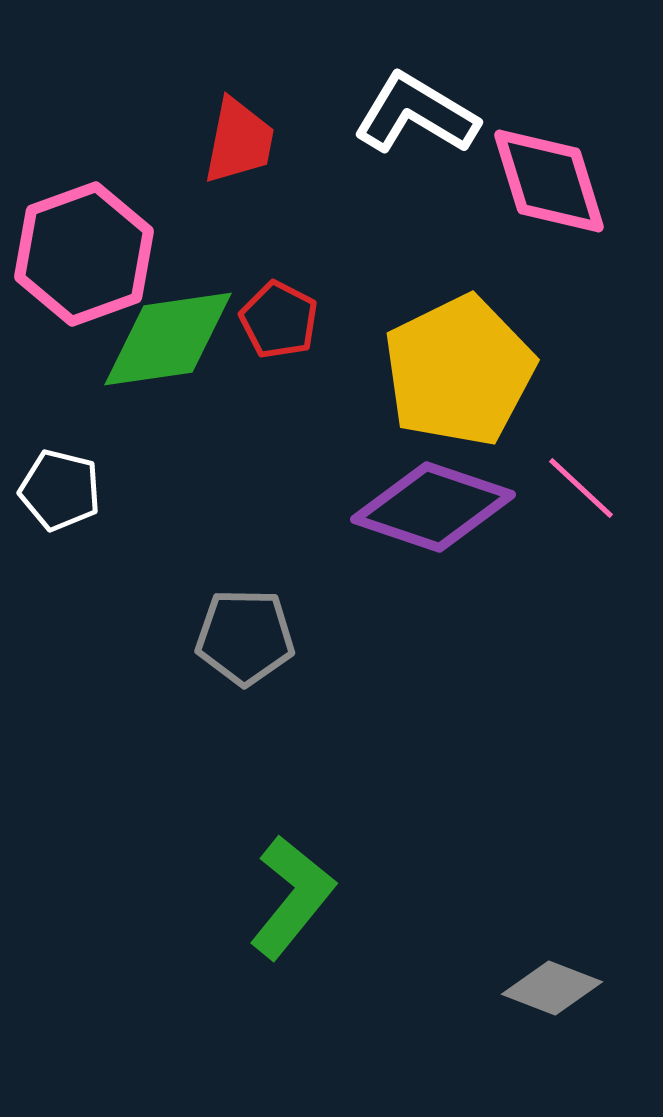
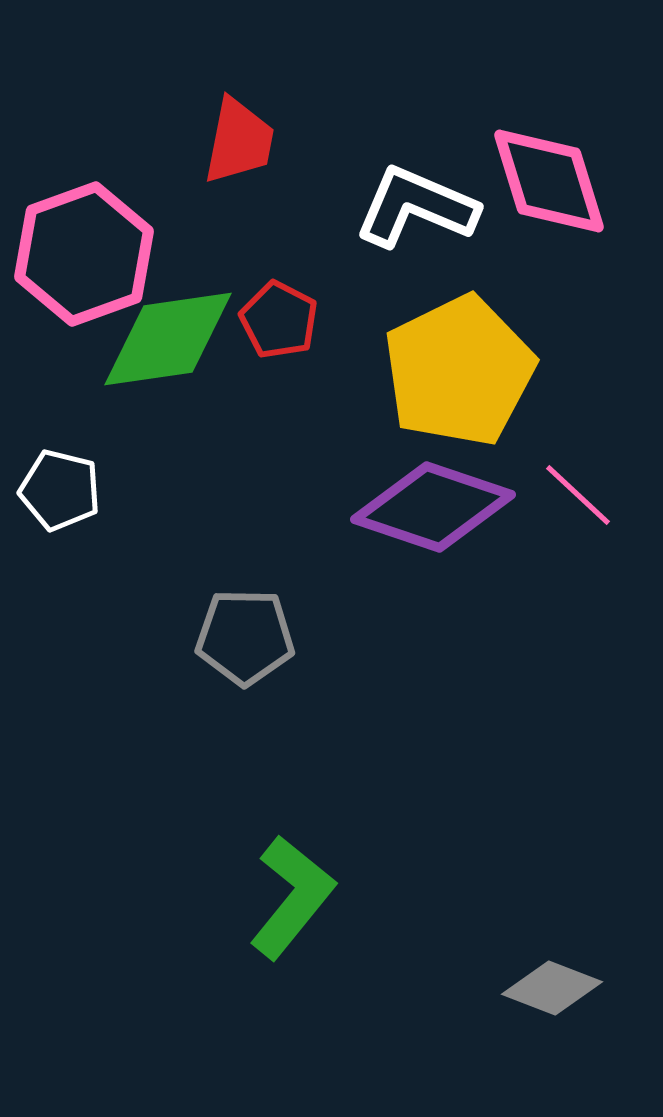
white L-shape: moved 93 px down; rotated 8 degrees counterclockwise
pink line: moved 3 px left, 7 px down
